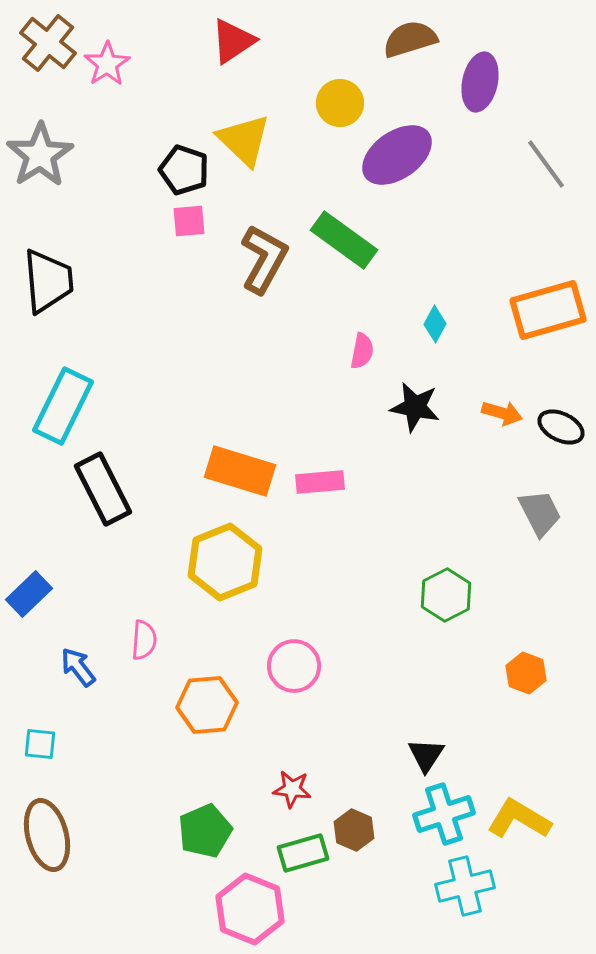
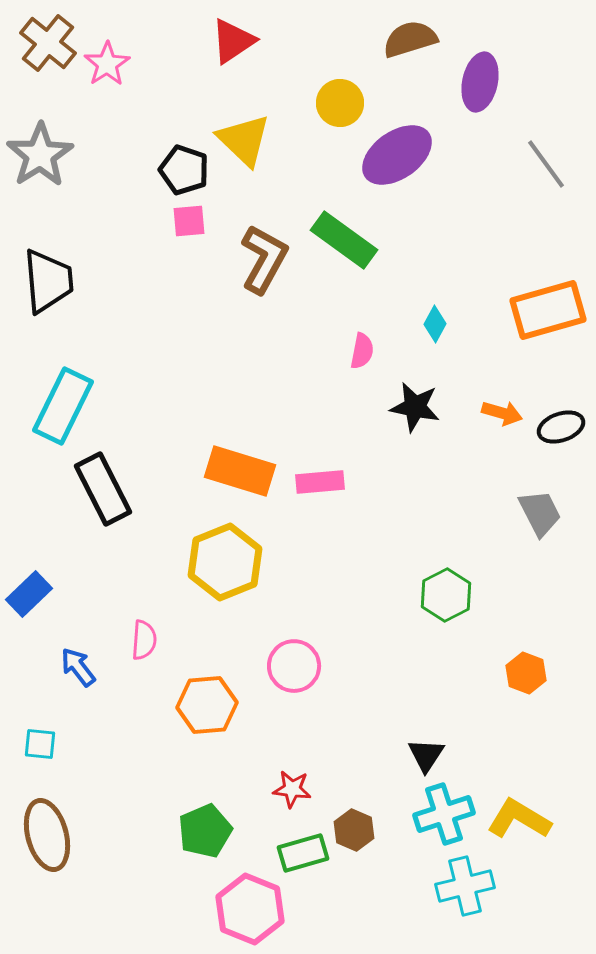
black ellipse at (561, 427): rotated 45 degrees counterclockwise
